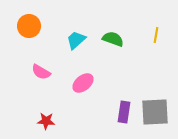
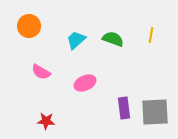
yellow line: moved 5 px left
pink ellipse: moved 2 px right; rotated 15 degrees clockwise
purple rectangle: moved 4 px up; rotated 15 degrees counterclockwise
